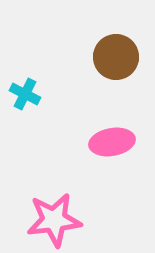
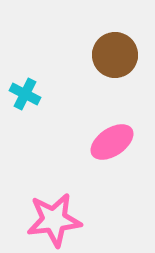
brown circle: moved 1 px left, 2 px up
pink ellipse: rotated 24 degrees counterclockwise
